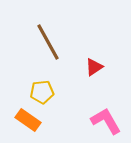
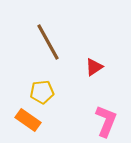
pink L-shape: rotated 52 degrees clockwise
